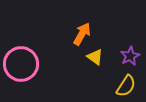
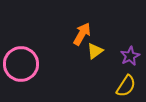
yellow triangle: moved 6 px up; rotated 48 degrees clockwise
